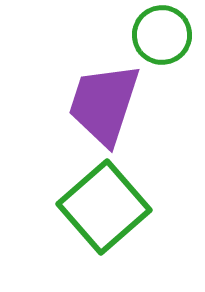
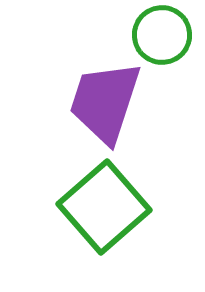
purple trapezoid: moved 1 px right, 2 px up
